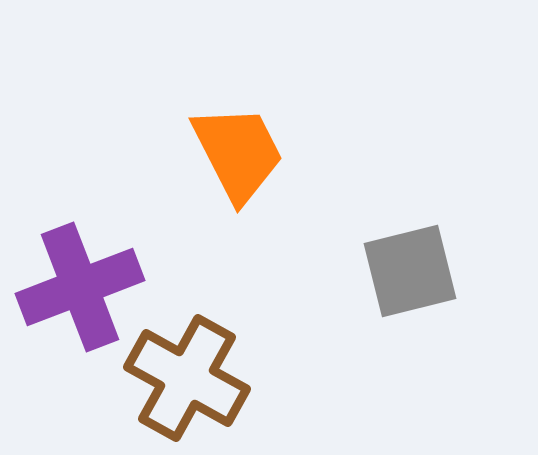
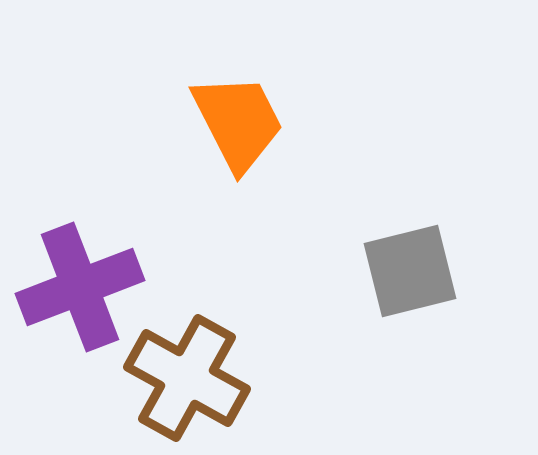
orange trapezoid: moved 31 px up
